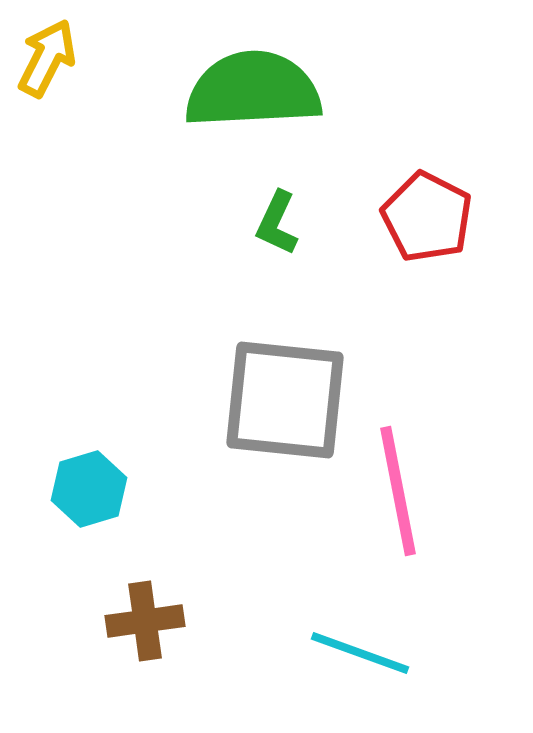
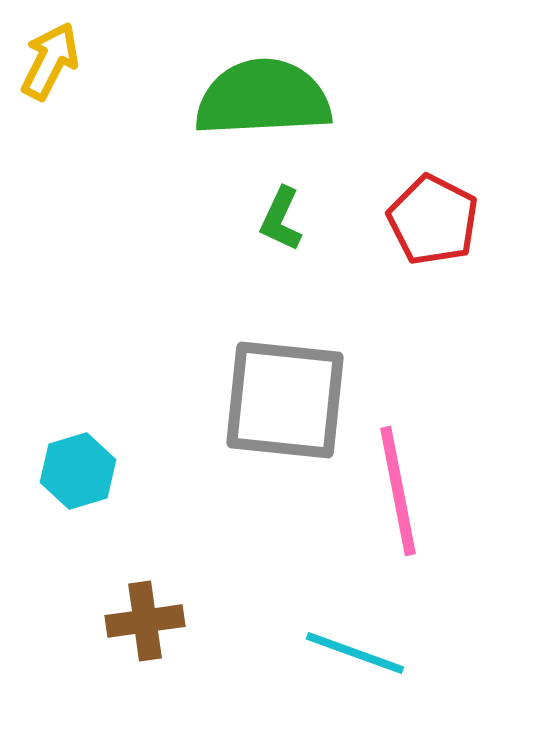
yellow arrow: moved 3 px right, 3 px down
green semicircle: moved 10 px right, 8 px down
red pentagon: moved 6 px right, 3 px down
green L-shape: moved 4 px right, 4 px up
cyan hexagon: moved 11 px left, 18 px up
cyan line: moved 5 px left
